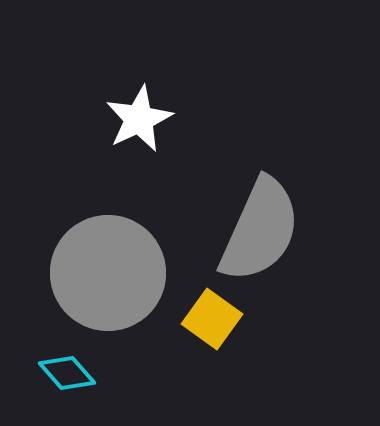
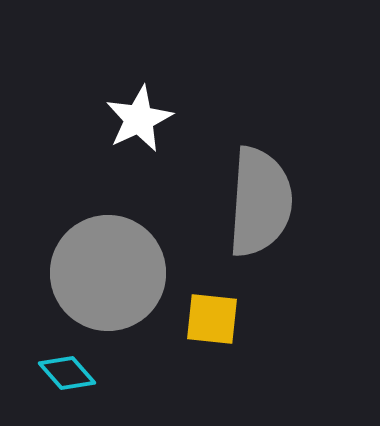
gray semicircle: moved 28 px up; rotated 20 degrees counterclockwise
yellow square: rotated 30 degrees counterclockwise
